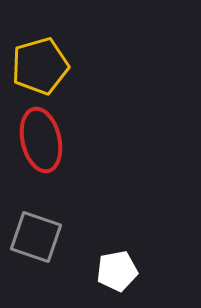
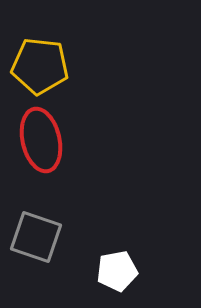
yellow pentagon: rotated 22 degrees clockwise
